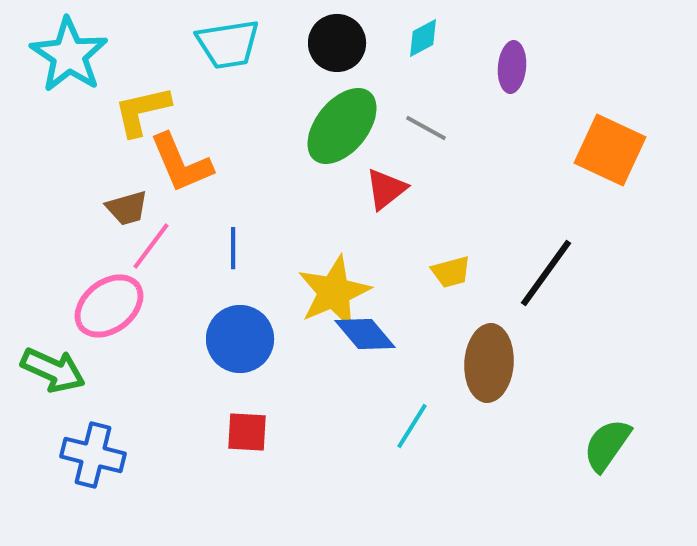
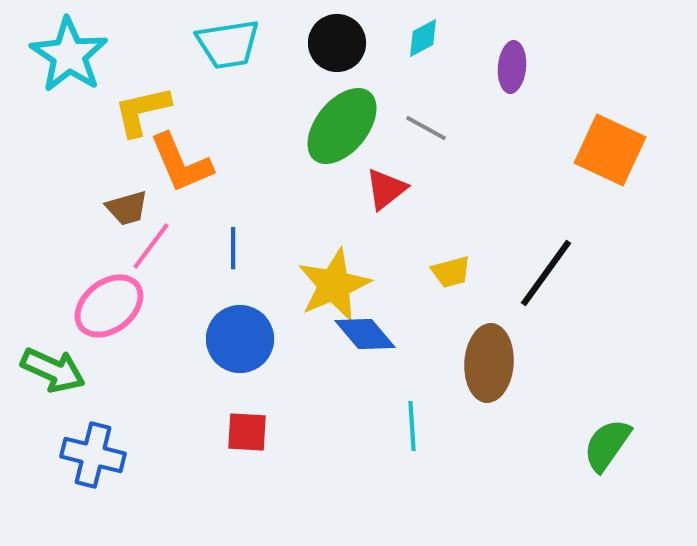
yellow star: moved 7 px up
cyan line: rotated 36 degrees counterclockwise
